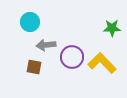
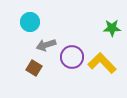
gray arrow: rotated 12 degrees counterclockwise
brown square: moved 1 px down; rotated 21 degrees clockwise
